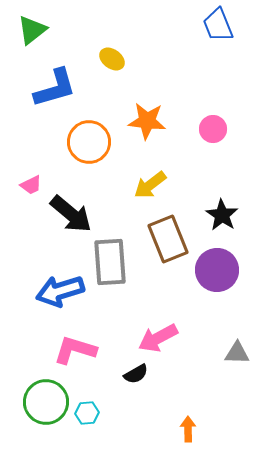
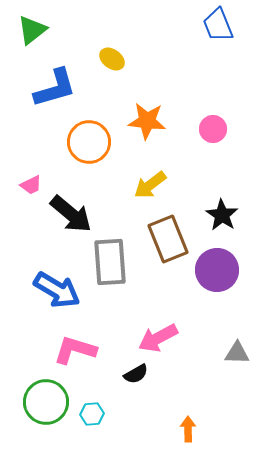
blue arrow: moved 3 px left, 1 px up; rotated 132 degrees counterclockwise
cyan hexagon: moved 5 px right, 1 px down
